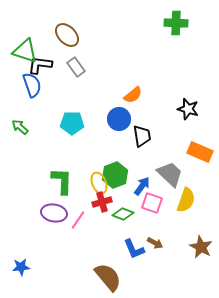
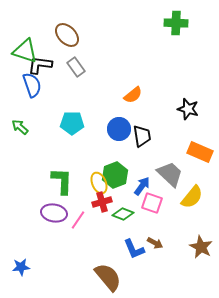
blue circle: moved 10 px down
yellow semicircle: moved 6 px right, 3 px up; rotated 20 degrees clockwise
